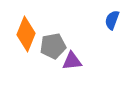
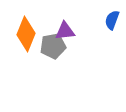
purple triangle: moved 7 px left, 30 px up
